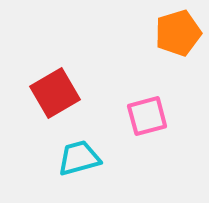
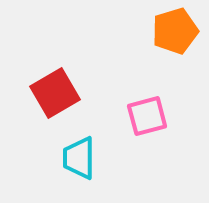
orange pentagon: moved 3 px left, 2 px up
cyan trapezoid: rotated 75 degrees counterclockwise
